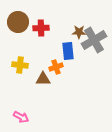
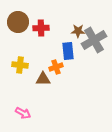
brown star: moved 1 px left, 1 px up
pink arrow: moved 2 px right, 4 px up
